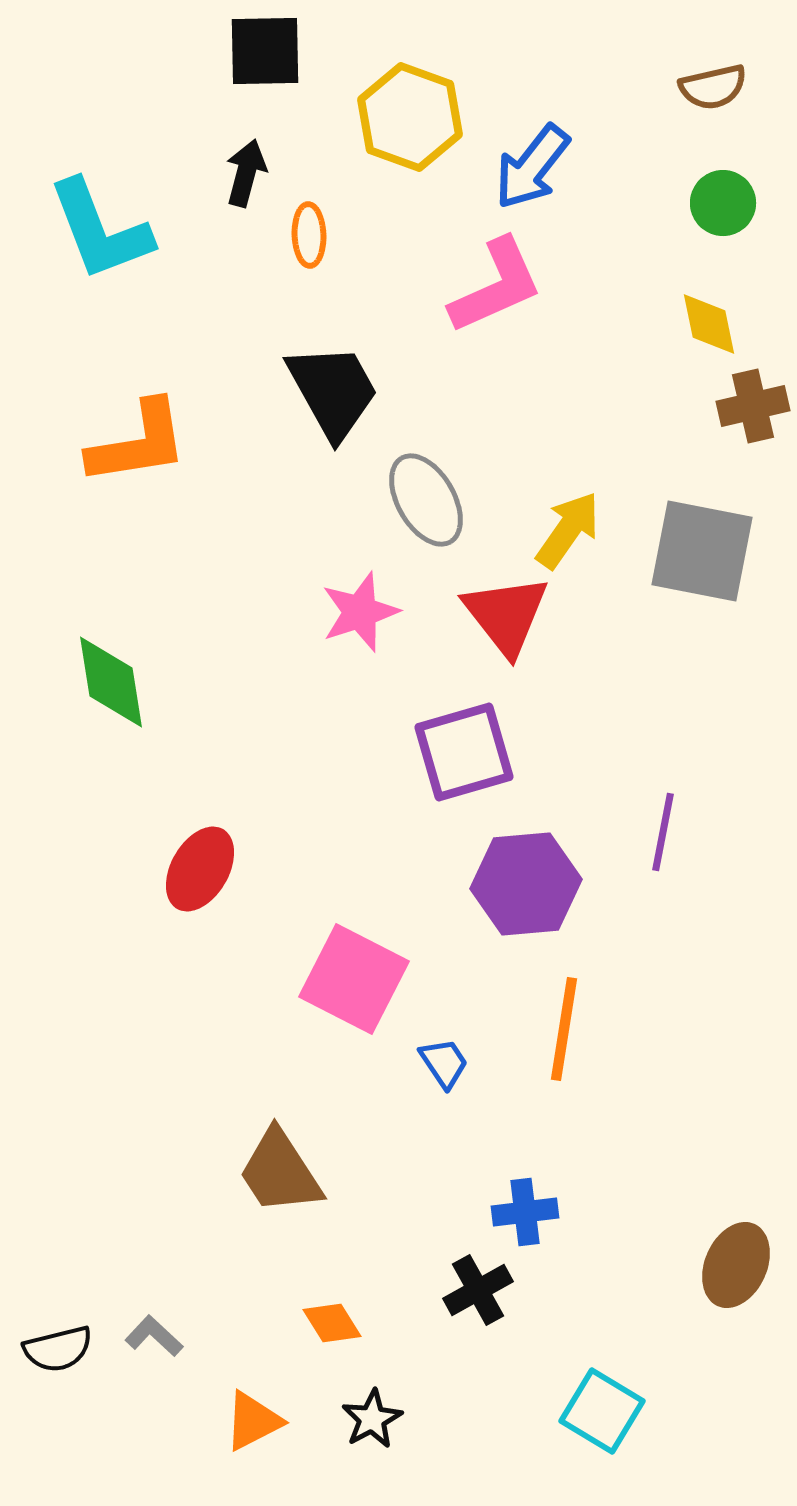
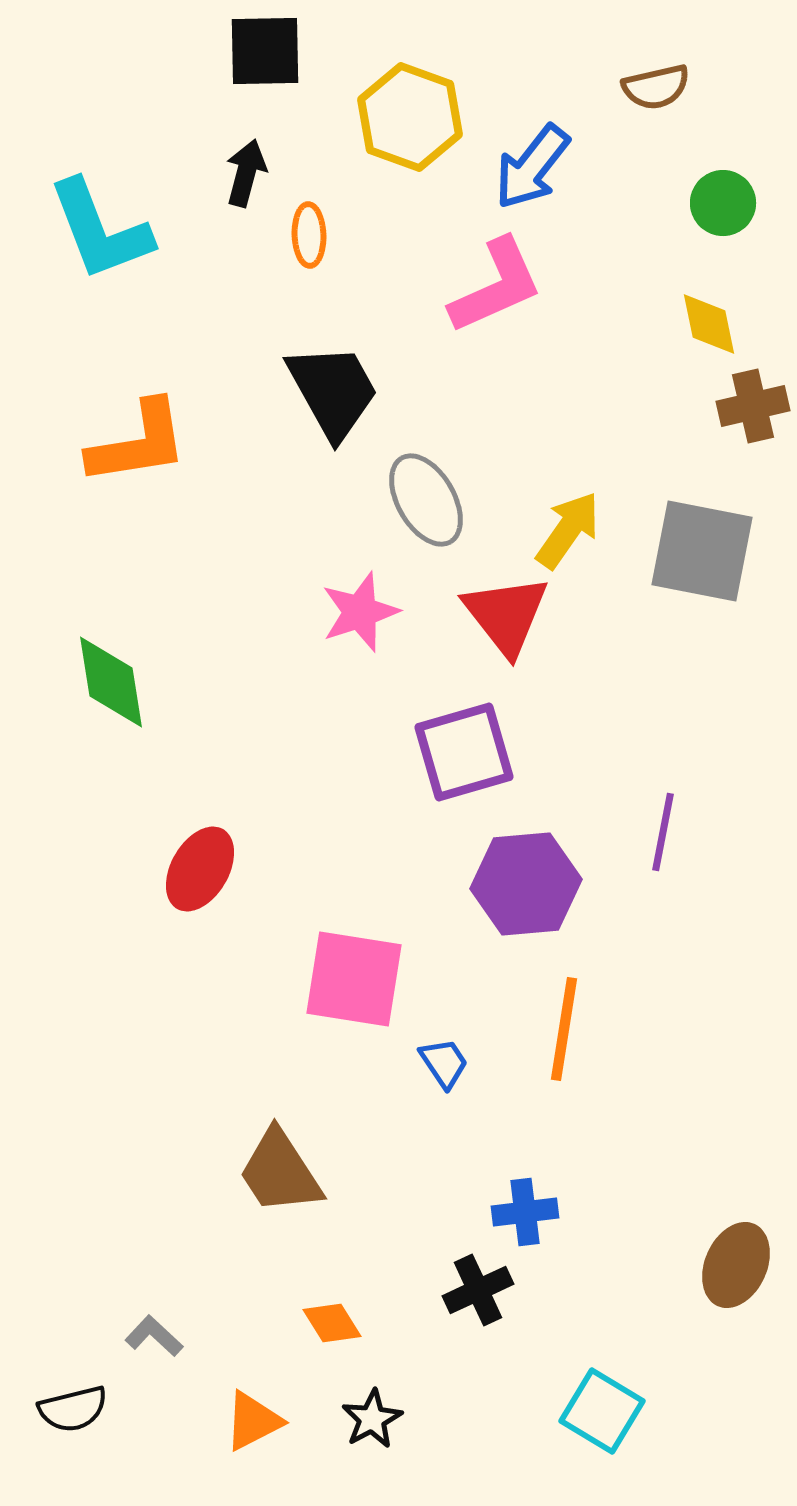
brown semicircle: moved 57 px left
pink square: rotated 18 degrees counterclockwise
black cross: rotated 4 degrees clockwise
black semicircle: moved 15 px right, 60 px down
